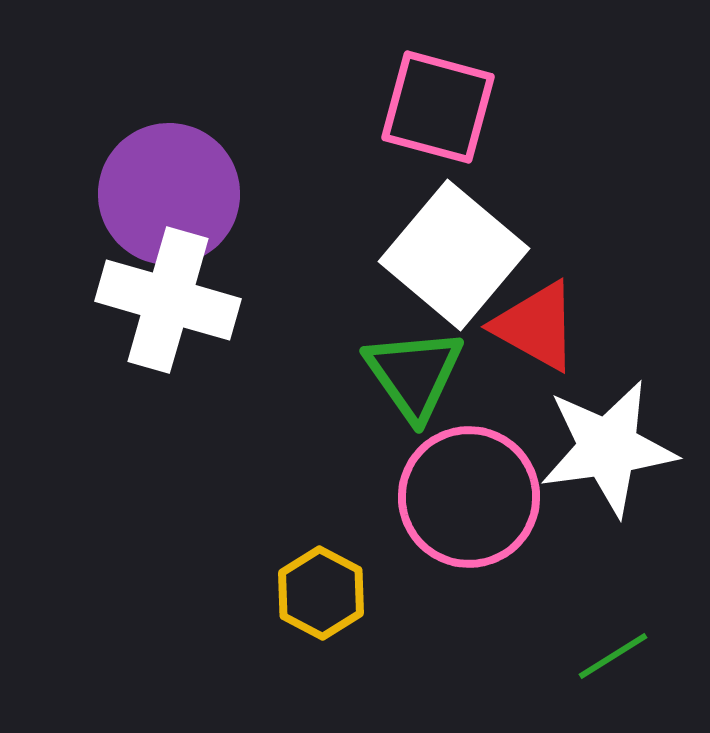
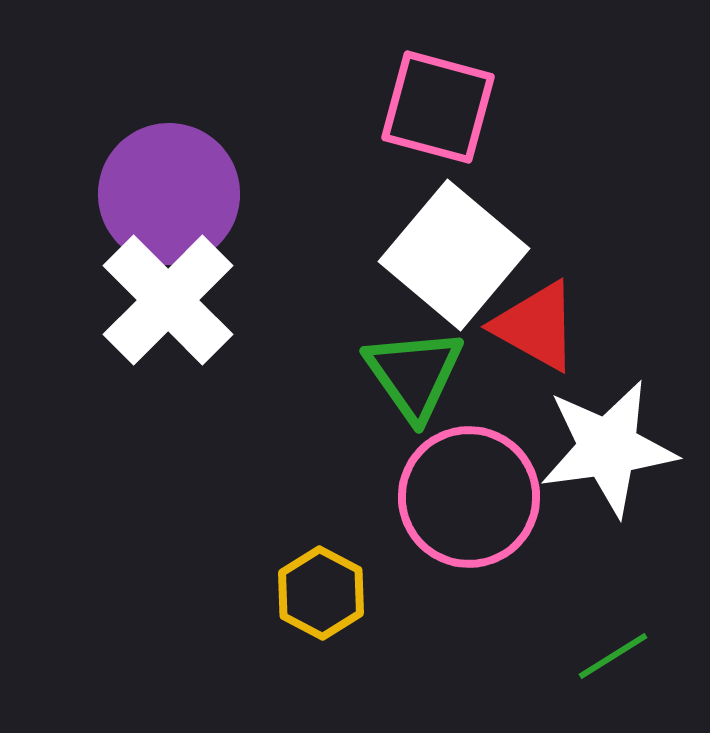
white cross: rotated 29 degrees clockwise
